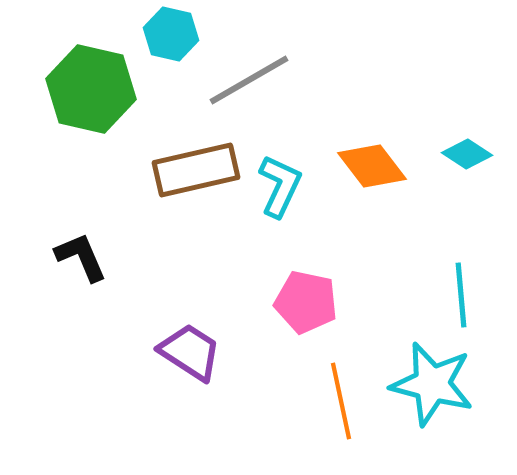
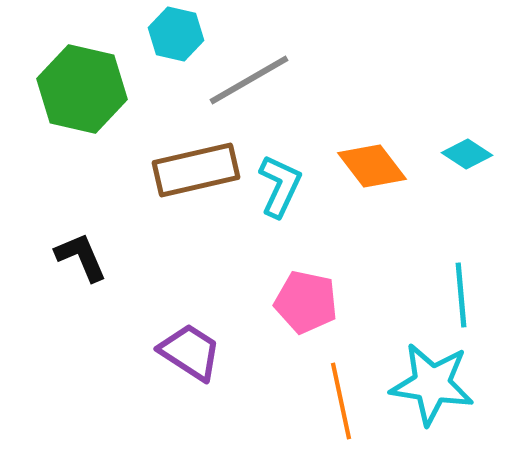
cyan hexagon: moved 5 px right
green hexagon: moved 9 px left
cyan star: rotated 6 degrees counterclockwise
